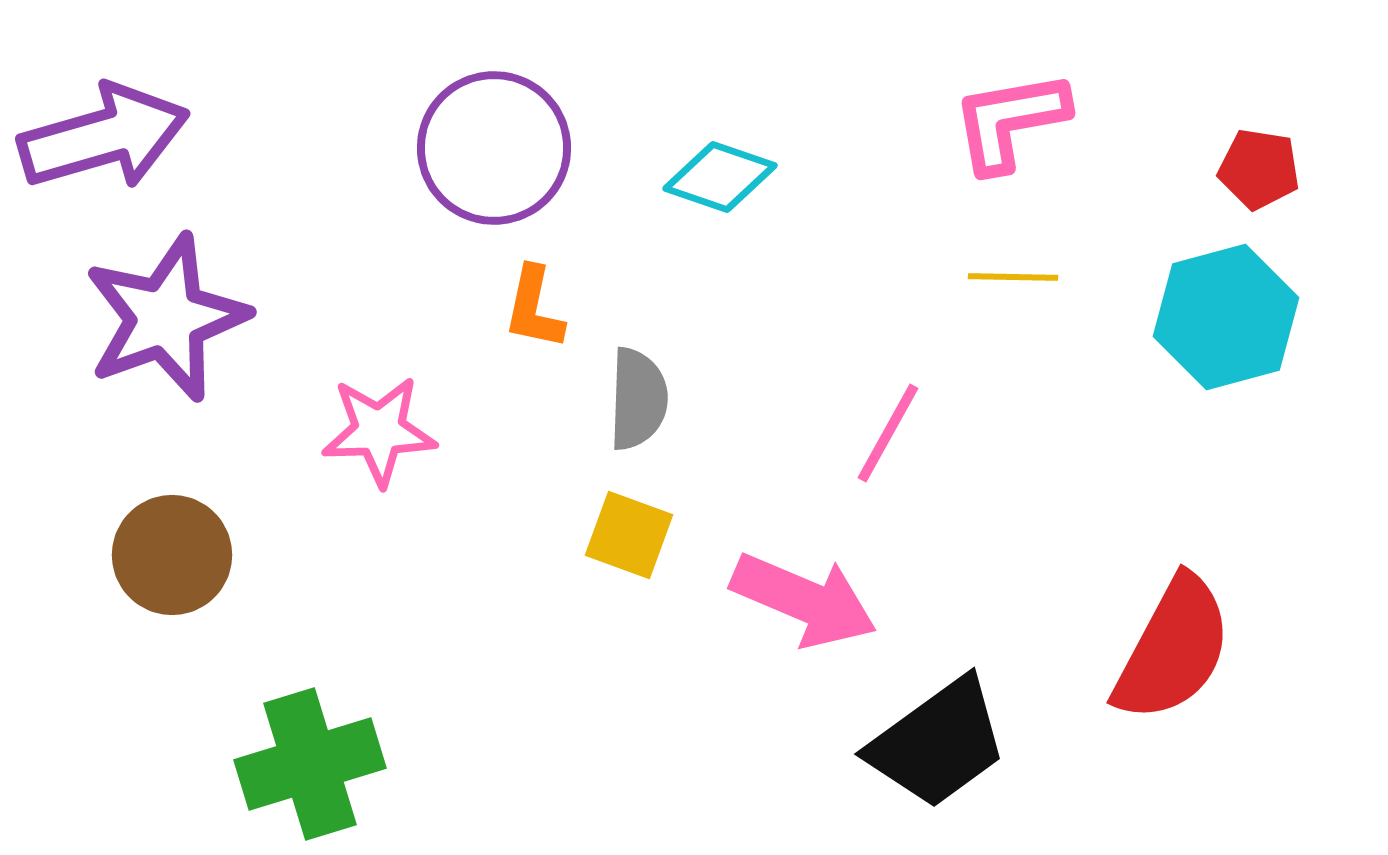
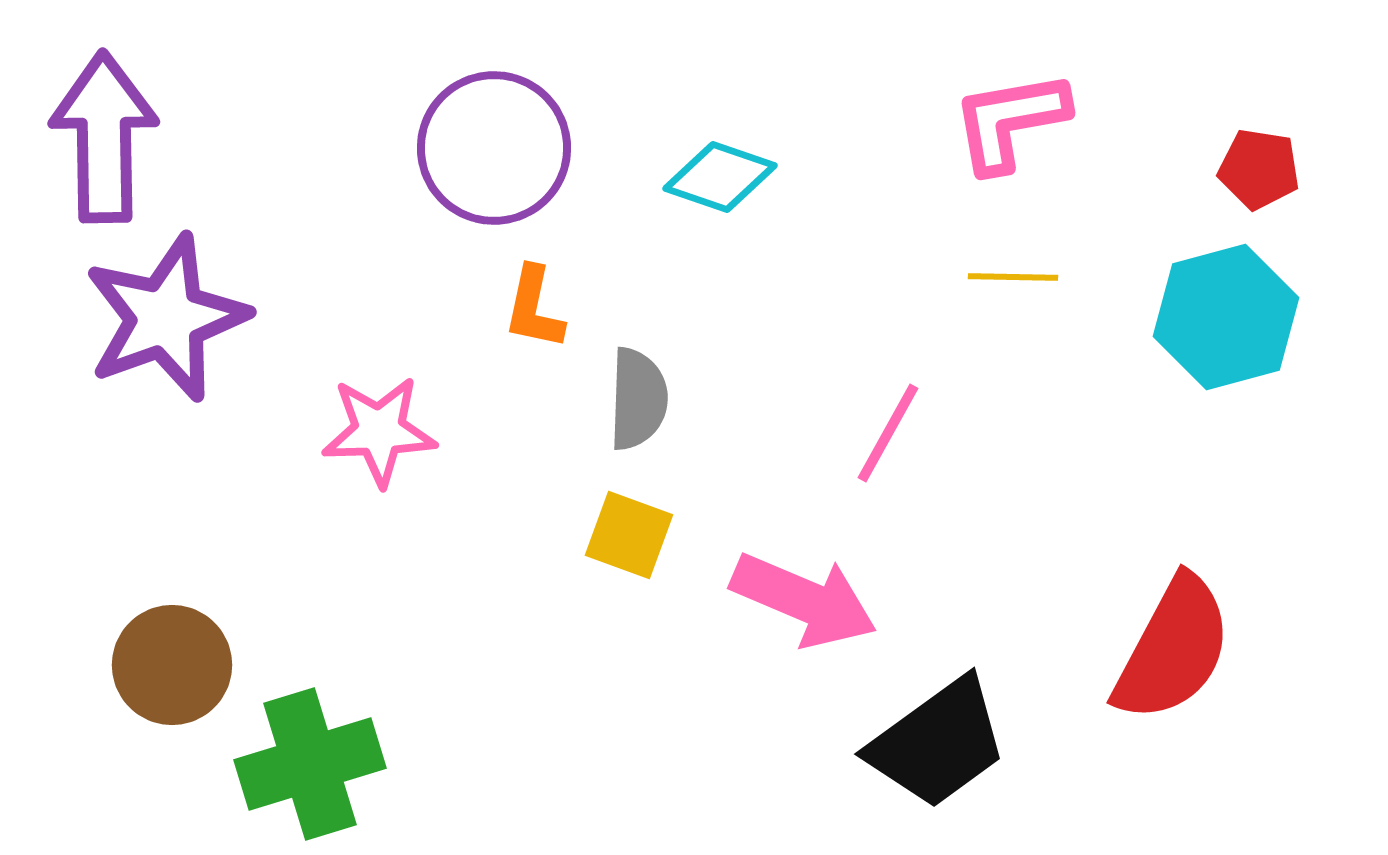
purple arrow: rotated 75 degrees counterclockwise
brown circle: moved 110 px down
